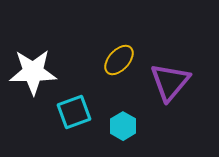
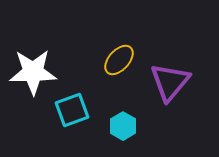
cyan square: moved 2 px left, 2 px up
